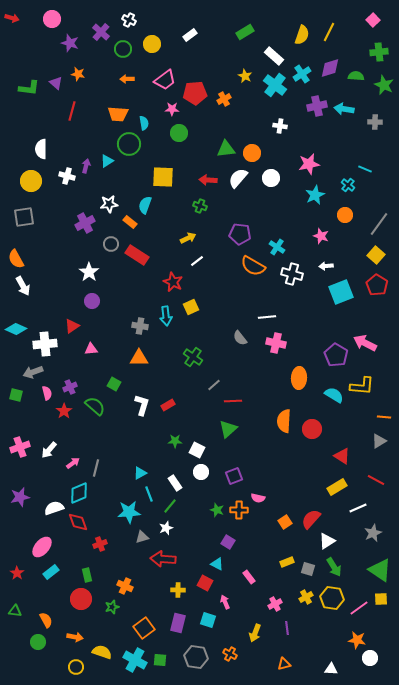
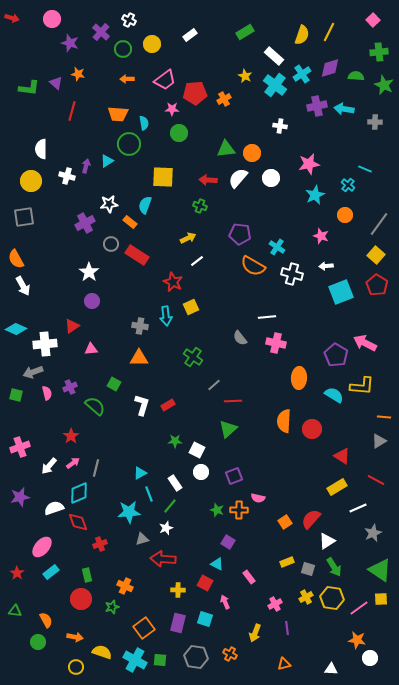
red star at (64, 411): moved 7 px right, 25 px down
white arrow at (49, 450): moved 16 px down
gray triangle at (142, 537): moved 2 px down
cyan square at (208, 620): moved 3 px left, 1 px up
